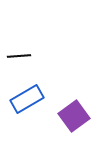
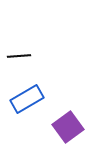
purple square: moved 6 px left, 11 px down
